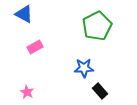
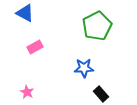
blue triangle: moved 1 px right, 1 px up
black rectangle: moved 1 px right, 3 px down
